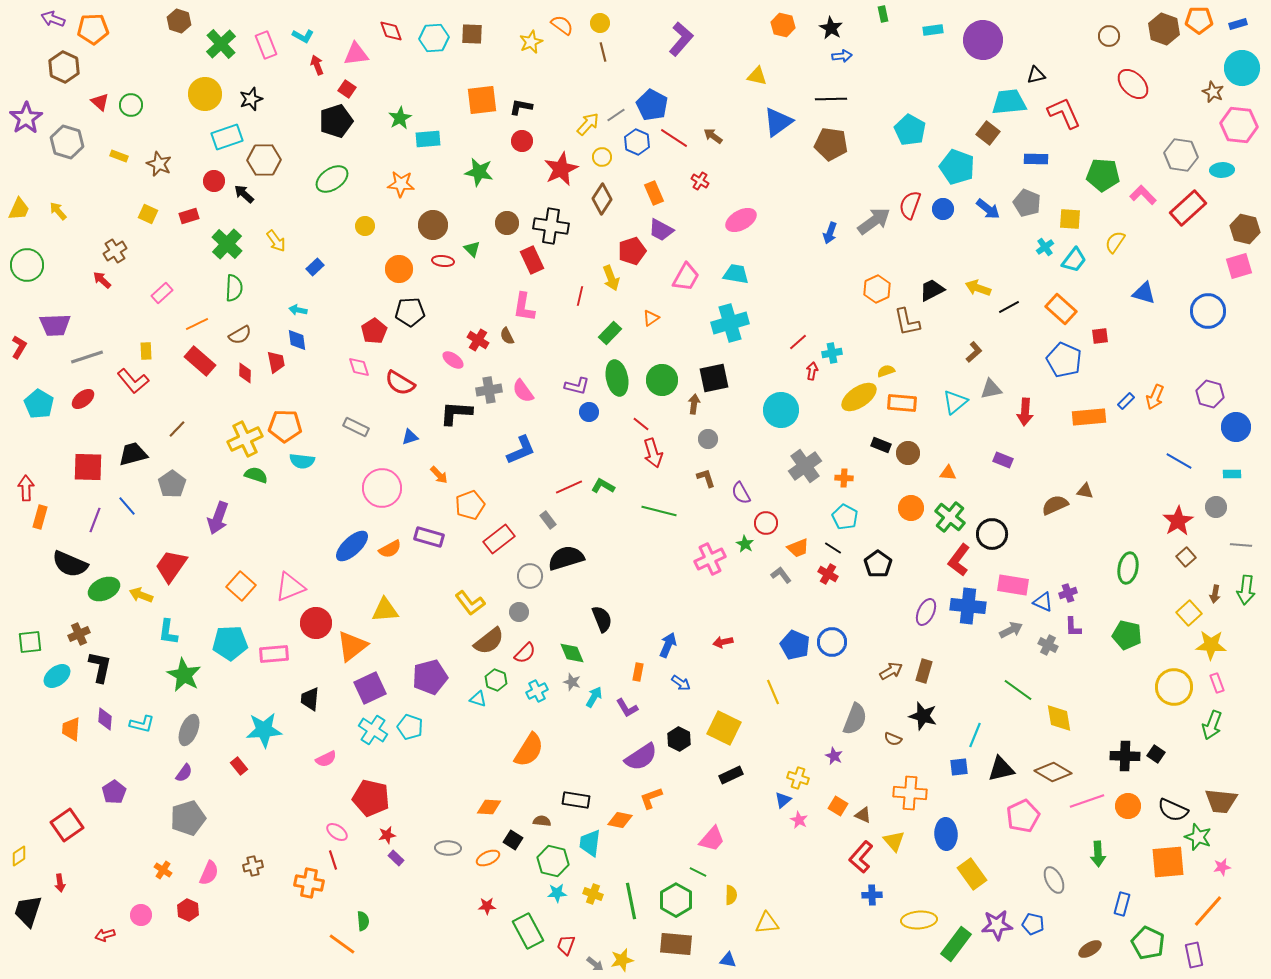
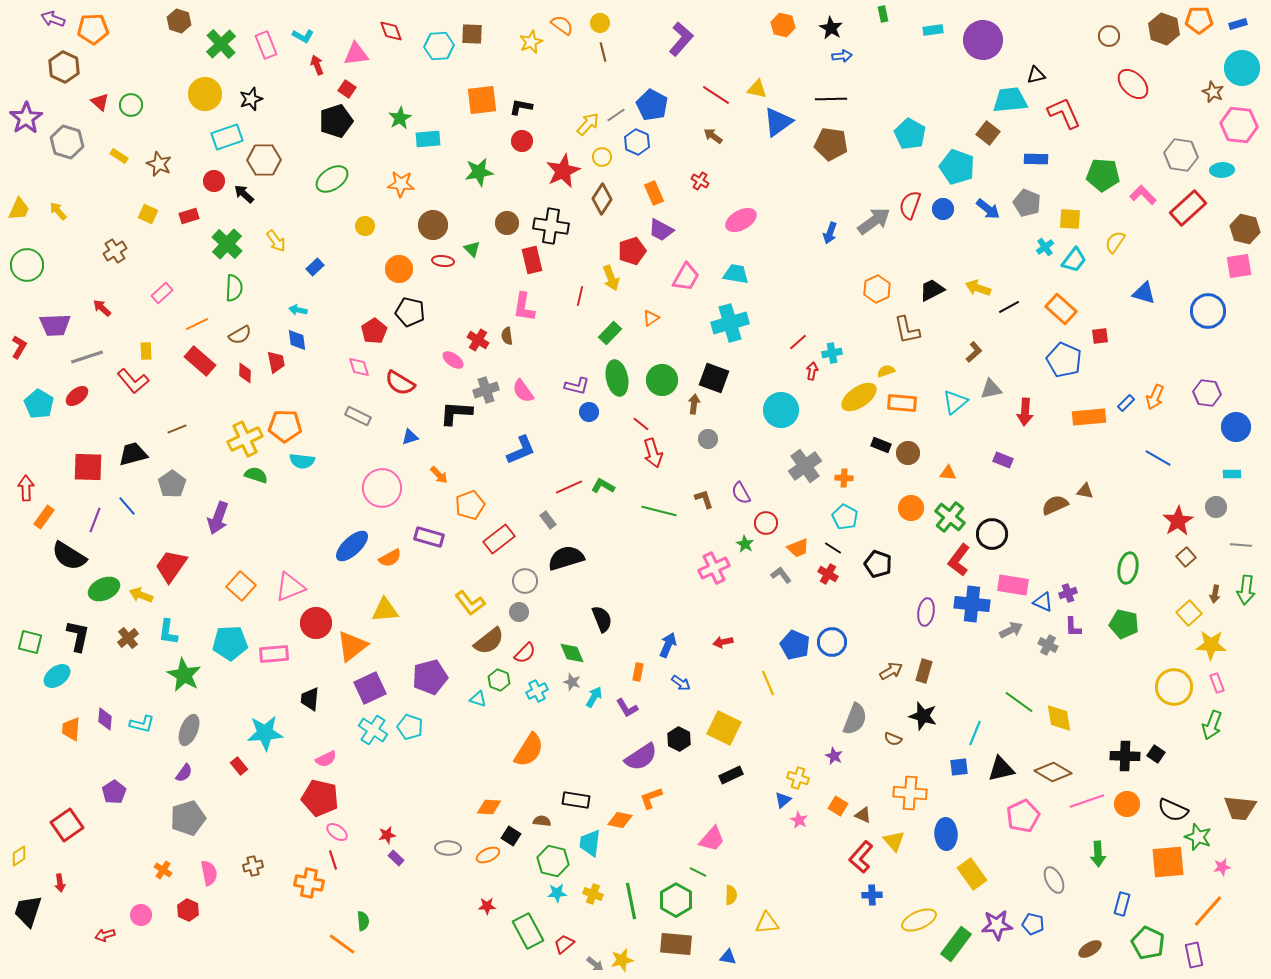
cyan hexagon at (434, 38): moved 5 px right, 8 px down
yellow triangle at (757, 76): moved 13 px down
cyan trapezoid at (1009, 102): moved 1 px right, 2 px up
cyan pentagon at (910, 130): moved 4 px down
red line at (674, 138): moved 42 px right, 43 px up
yellow rectangle at (119, 156): rotated 12 degrees clockwise
red star at (561, 169): moved 2 px right, 2 px down
green star at (479, 172): rotated 20 degrees counterclockwise
red rectangle at (532, 260): rotated 12 degrees clockwise
pink square at (1239, 266): rotated 8 degrees clockwise
red arrow at (102, 280): moved 28 px down
black pentagon at (410, 312): rotated 16 degrees clockwise
brown L-shape at (907, 322): moved 8 px down
brown semicircle at (507, 336): rotated 18 degrees clockwise
black square at (714, 378): rotated 32 degrees clockwise
gray cross at (489, 390): moved 3 px left; rotated 10 degrees counterclockwise
purple hexagon at (1210, 394): moved 3 px left, 1 px up; rotated 8 degrees counterclockwise
red ellipse at (83, 399): moved 6 px left, 3 px up
blue rectangle at (1126, 401): moved 2 px down
gray rectangle at (356, 427): moved 2 px right, 11 px up
brown line at (177, 429): rotated 24 degrees clockwise
blue line at (1179, 461): moved 21 px left, 3 px up
brown L-shape at (706, 478): moved 2 px left, 21 px down
orange rectangle at (40, 517): moved 4 px right; rotated 20 degrees clockwise
orange semicircle at (390, 549): moved 9 px down
pink cross at (710, 559): moved 4 px right, 9 px down
black semicircle at (70, 564): moved 1 px left, 8 px up; rotated 9 degrees clockwise
black pentagon at (878, 564): rotated 16 degrees counterclockwise
gray circle at (530, 576): moved 5 px left, 5 px down
blue cross at (968, 606): moved 4 px right, 2 px up
purple ellipse at (926, 612): rotated 16 degrees counterclockwise
brown cross at (79, 634): moved 49 px right, 4 px down; rotated 15 degrees counterclockwise
green pentagon at (1127, 635): moved 3 px left, 11 px up
green square at (30, 642): rotated 20 degrees clockwise
black L-shape at (100, 667): moved 22 px left, 31 px up
green hexagon at (496, 680): moved 3 px right
green line at (1018, 690): moved 1 px right, 12 px down
yellow line at (773, 692): moved 5 px left, 9 px up
cyan star at (264, 730): moved 1 px right, 3 px down
cyan line at (975, 735): moved 2 px up
red pentagon at (371, 798): moved 51 px left
brown trapezoid at (1221, 801): moved 19 px right, 7 px down
orange circle at (1128, 806): moved 1 px left, 2 px up
black square at (513, 840): moved 2 px left, 4 px up
orange ellipse at (488, 858): moved 3 px up
pink semicircle at (209, 873): rotated 35 degrees counterclockwise
yellow ellipse at (919, 920): rotated 20 degrees counterclockwise
red trapezoid at (566, 945): moved 2 px left, 1 px up; rotated 30 degrees clockwise
blue triangle at (728, 960): moved 3 px up
